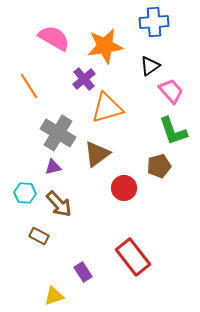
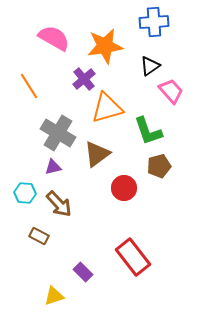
green L-shape: moved 25 px left
purple rectangle: rotated 12 degrees counterclockwise
